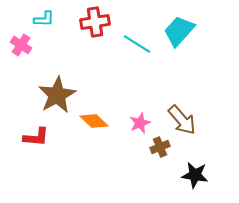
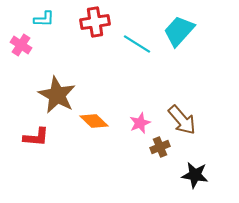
brown star: rotated 15 degrees counterclockwise
